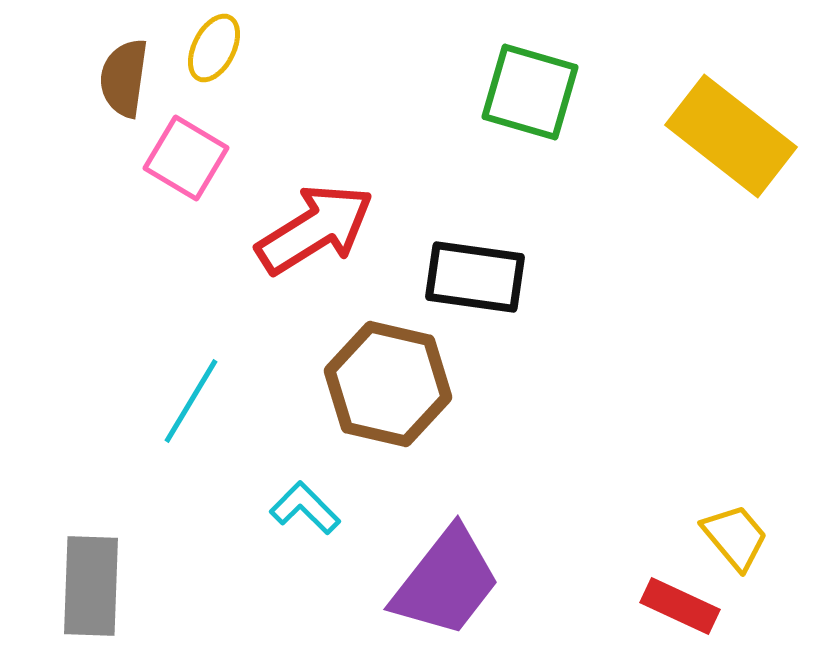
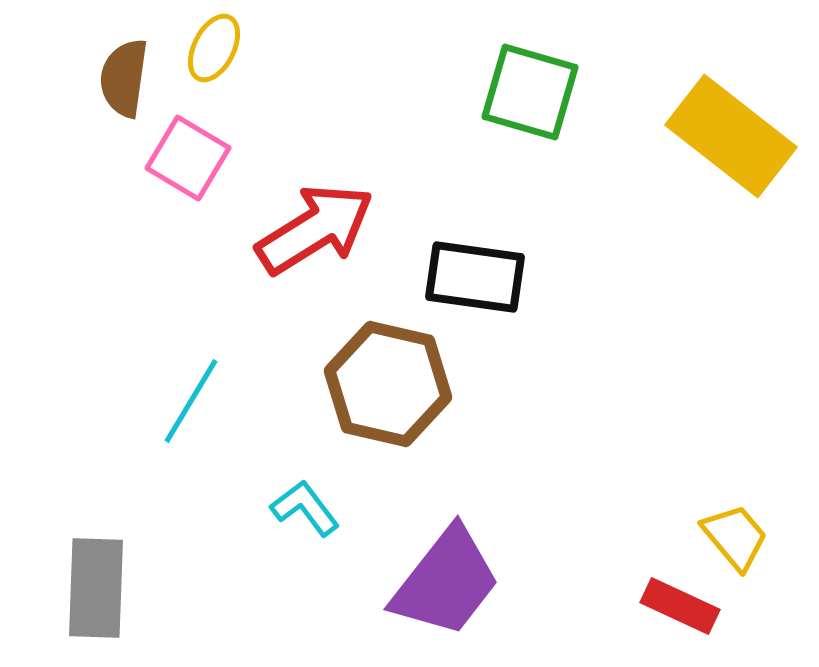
pink square: moved 2 px right
cyan L-shape: rotated 8 degrees clockwise
gray rectangle: moved 5 px right, 2 px down
